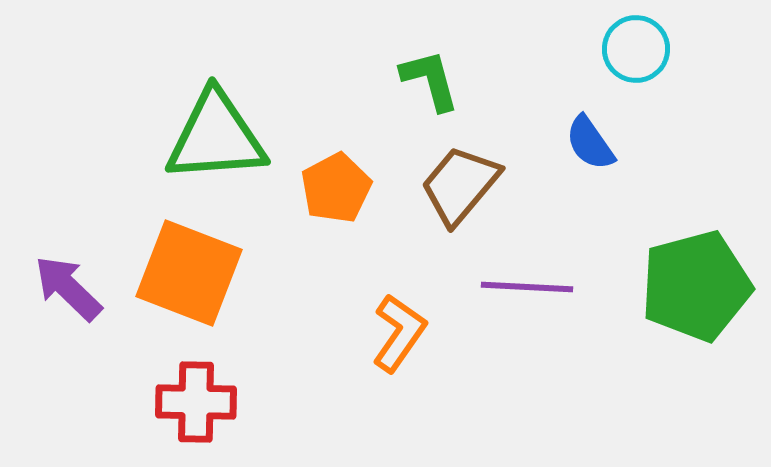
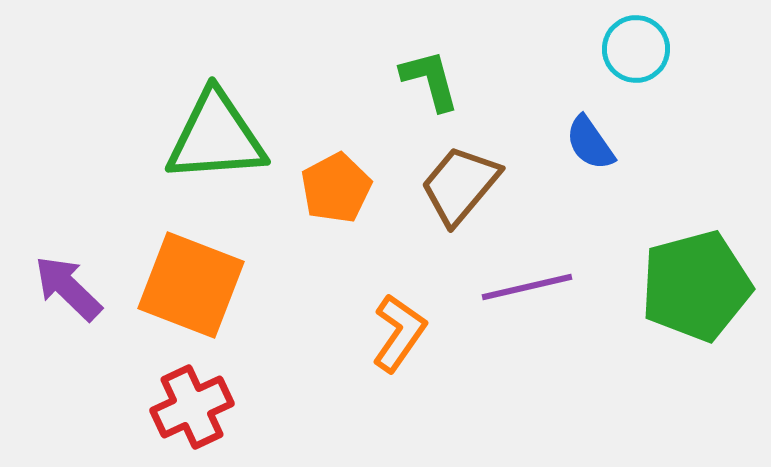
orange square: moved 2 px right, 12 px down
purple line: rotated 16 degrees counterclockwise
red cross: moved 4 px left, 5 px down; rotated 26 degrees counterclockwise
